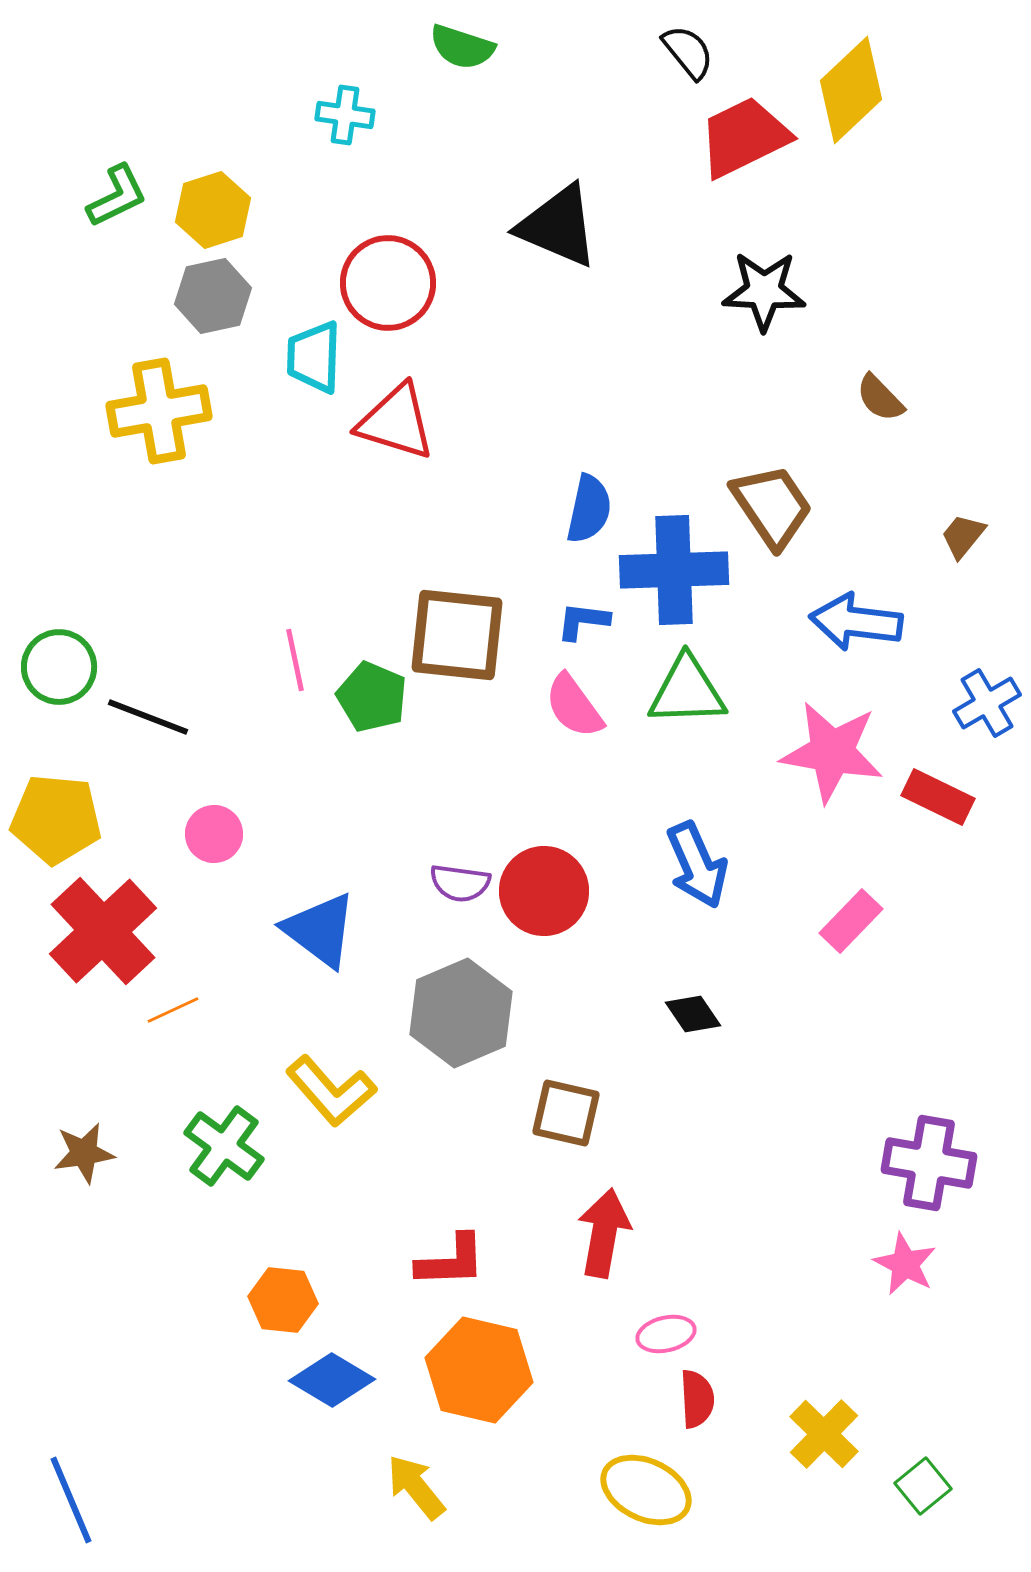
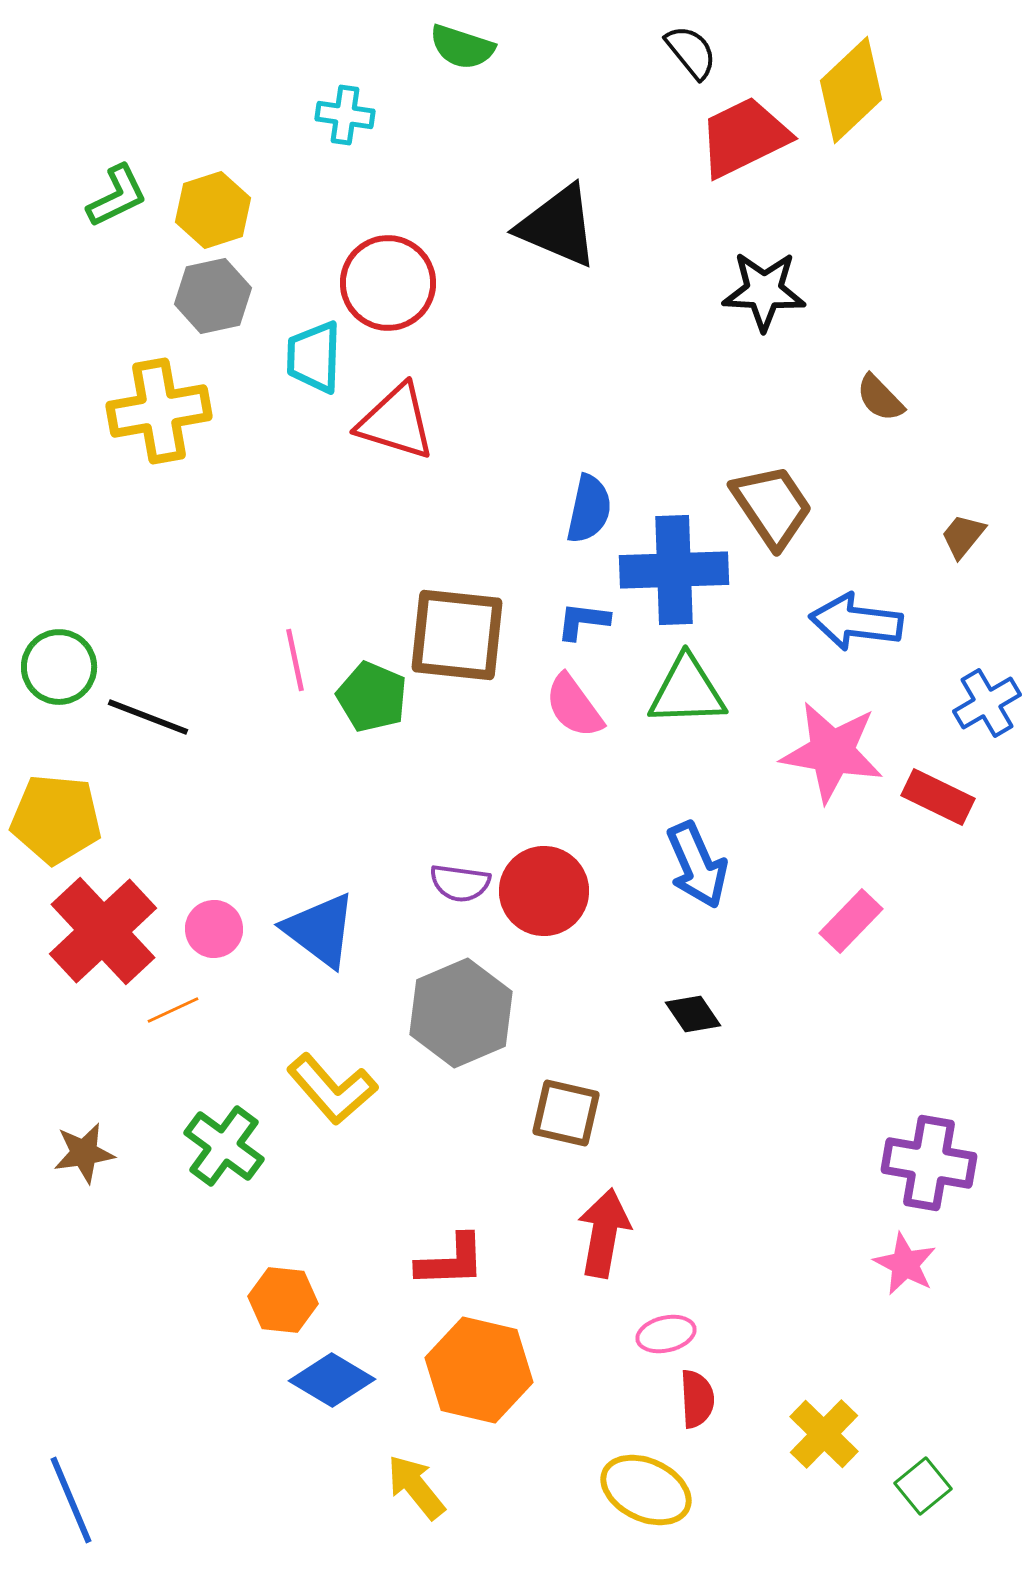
black semicircle at (688, 52): moved 3 px right
pink circle at (214, 834): moved 95 px down
yellow L-shape at (331, 1091): moved 1 px right, 2 px up
